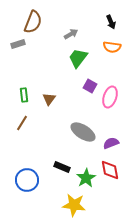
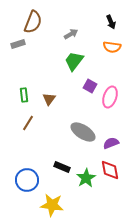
green trapezoid: moved 4 px left, 3 px down
brown line: moved 6 px right
yellow star: moved 22 px left
